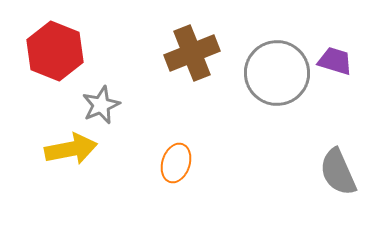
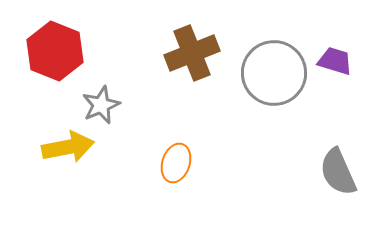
gray circle: moved 3 px left
yellow arrow: moved 3 px left, 2 px up
